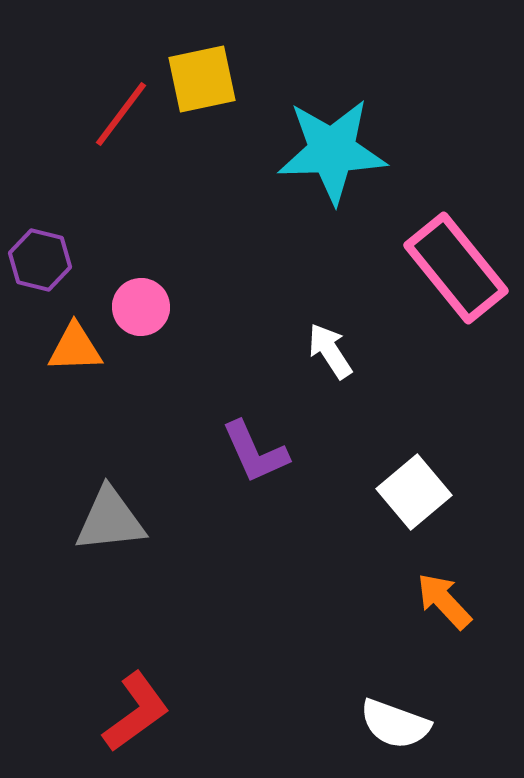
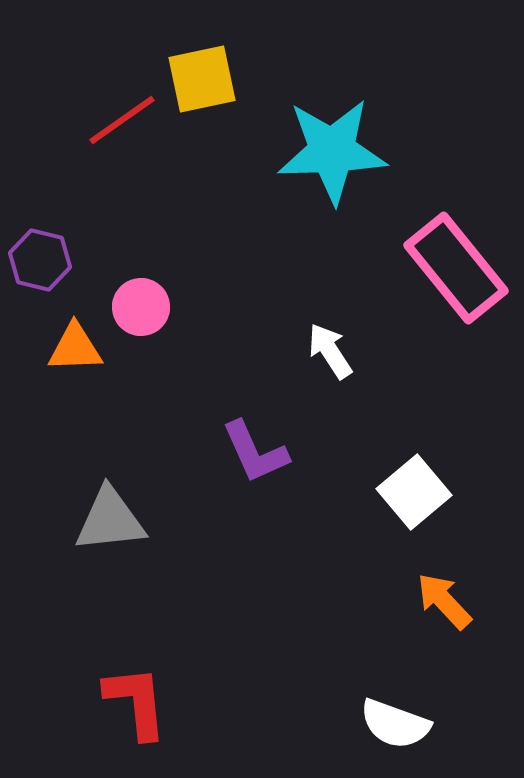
red line: moved 1 px right, 6 px down; rotated 18 degrees clockwise
red L-shape: moved 10 px up; rotated 60 degrees counterclockwise
